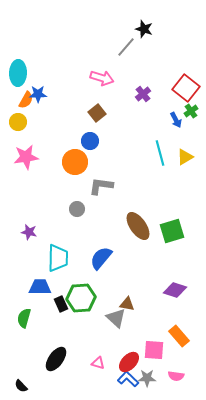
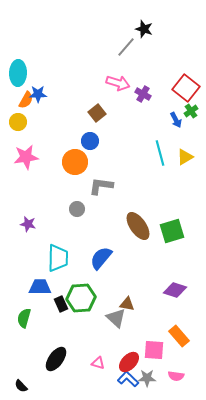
pink arrow: moved 16 px right, 5 px down
purple cross: rotated 21 degrees counterclockwise
purple star: moved 1 px left, 8 px up
